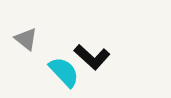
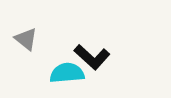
cyan semicircle: moved 3 px right, 1 px down; rotated 52 degrees counterclockwise
